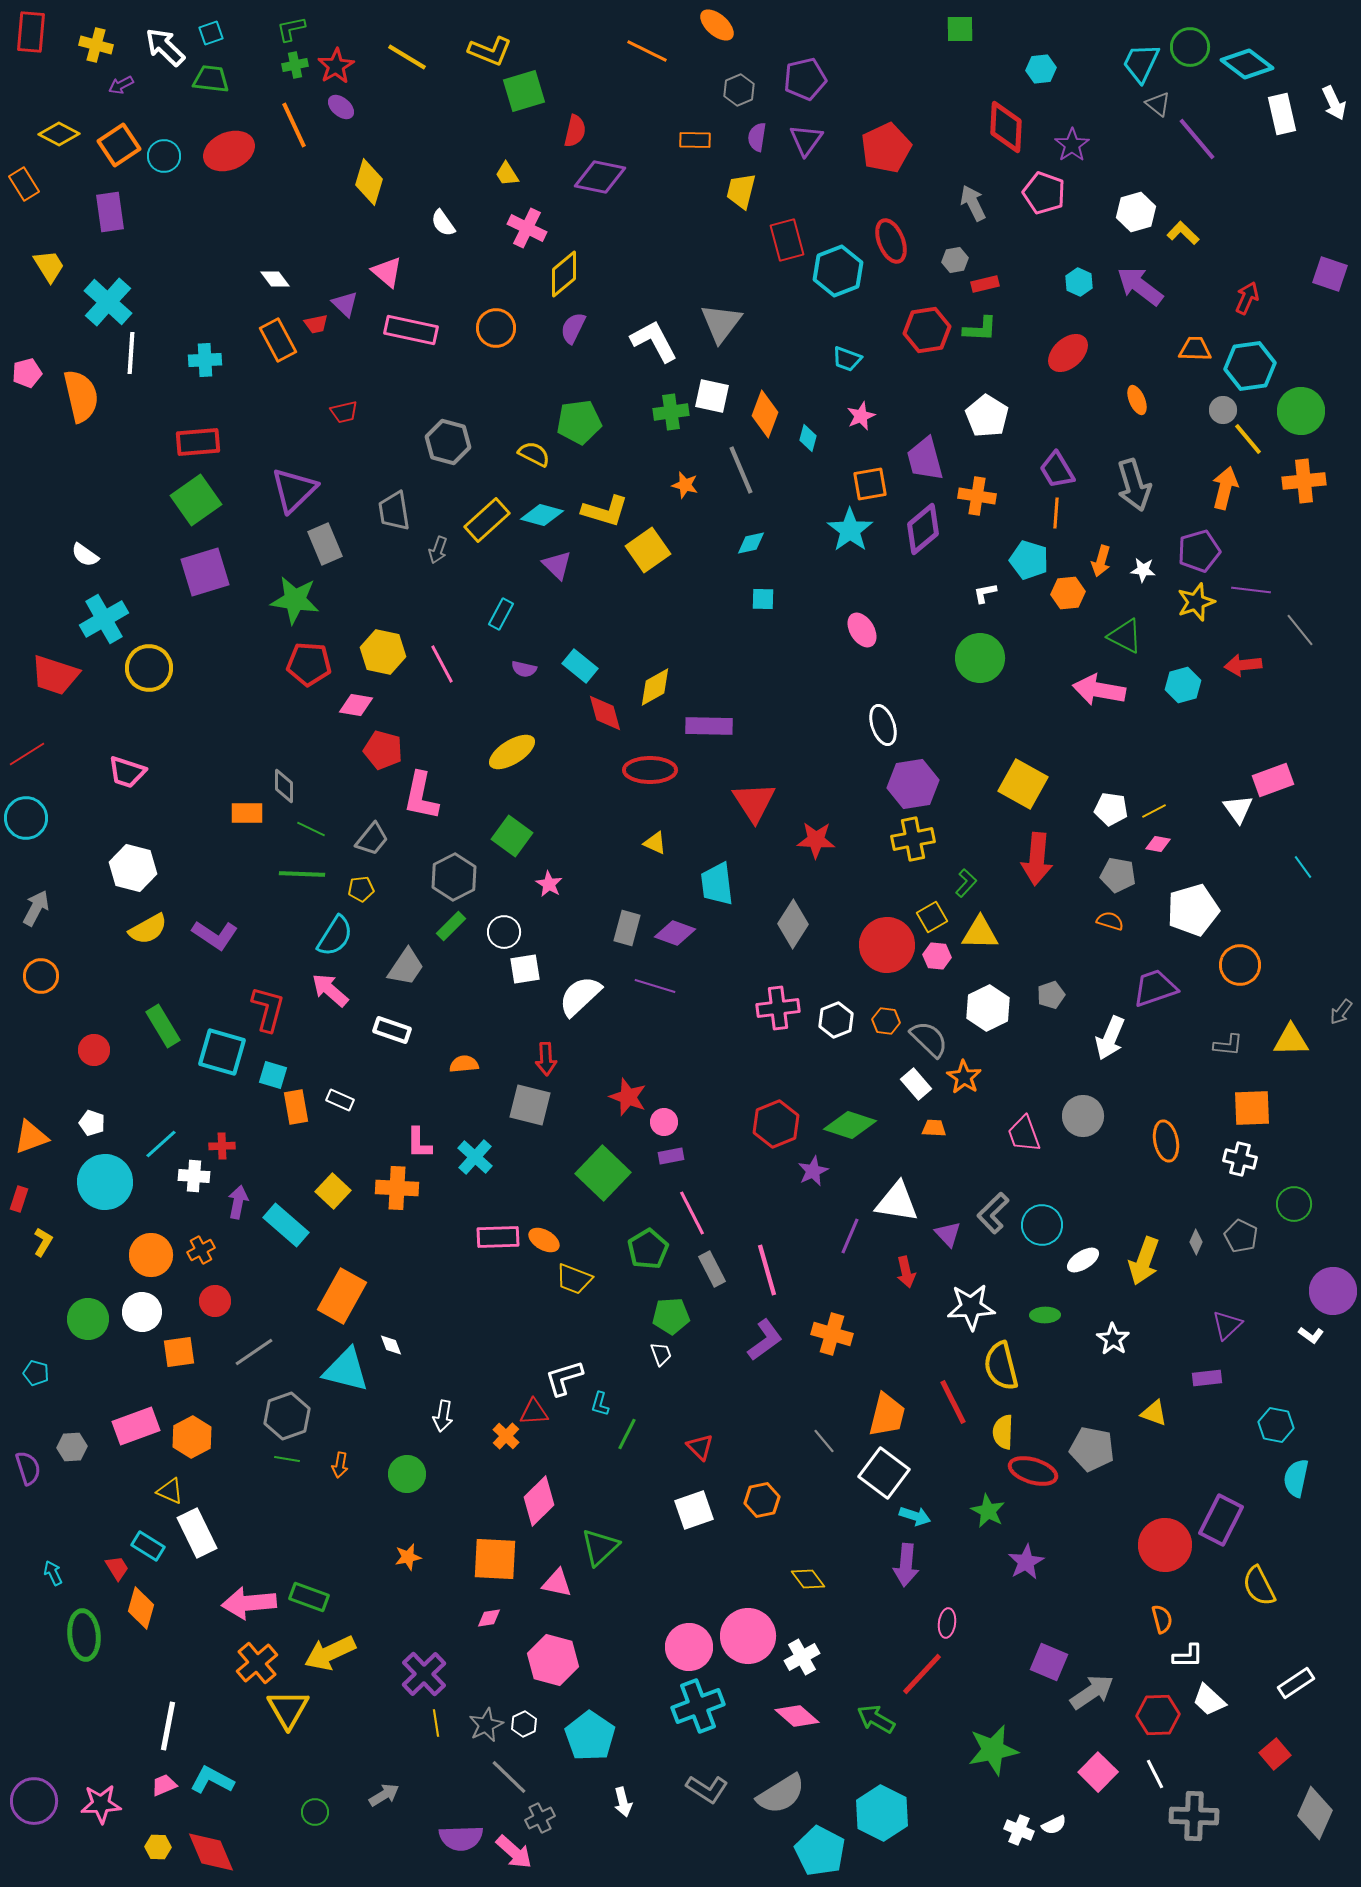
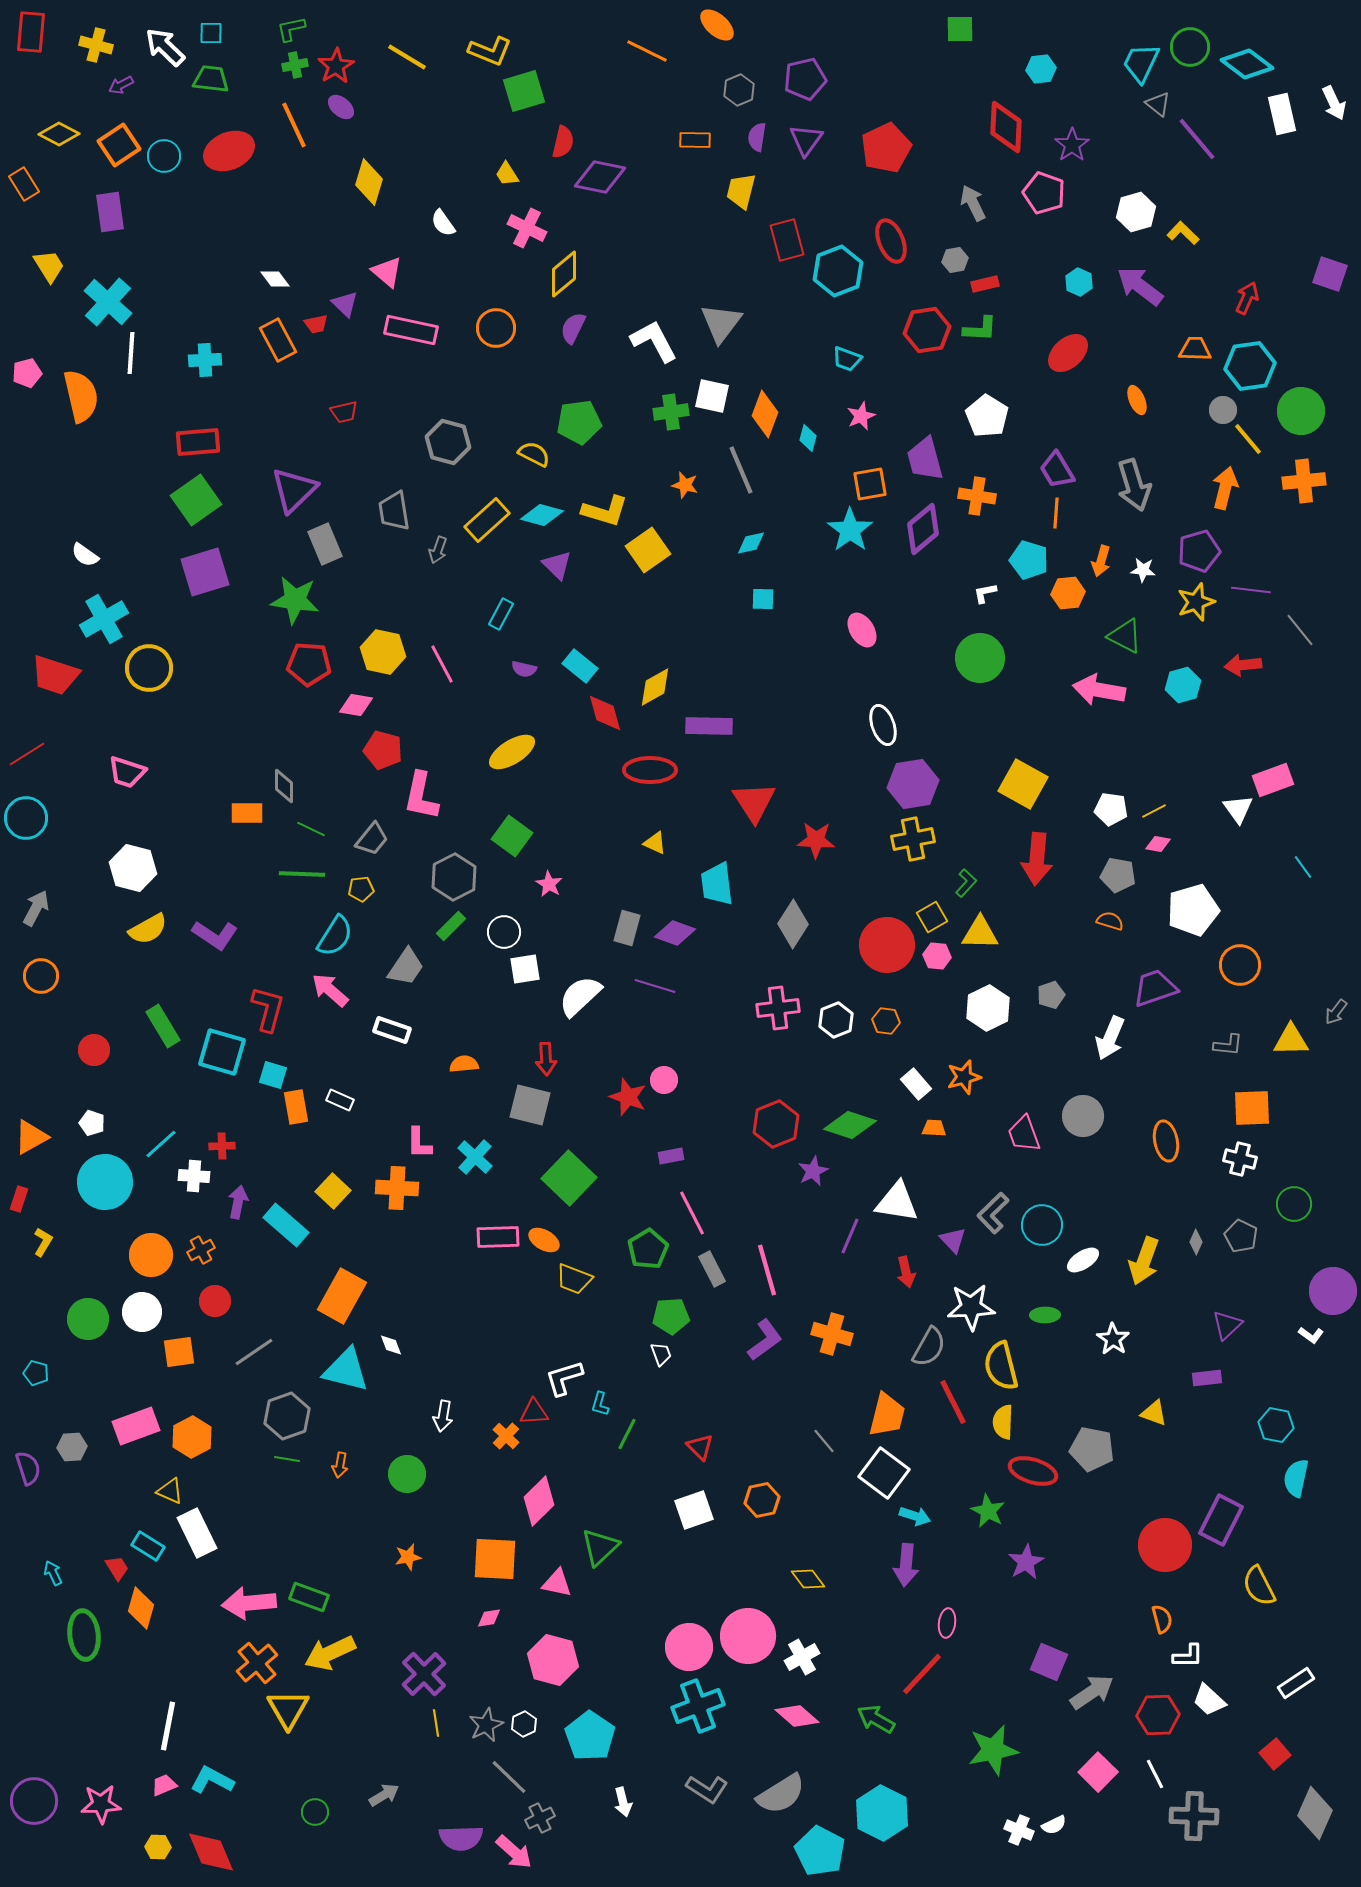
cyan square at (211, 33): rotated 20 degrees clockwise
red semicircle at (575, 131): moved 12 px left, 11 px down
gray arrow at (1341, 1012): moved 5 px left
gray semicircle at (929, 1039): moved 308 px down; rotated 75 degrees clockwise
orange star at (964, 1077): rotated 24 degrees clockwise
pink circle at (664, 1122): moved 42 px up
orange triangle at (31, 1137): rotated 9 degrees counterclockwise
green square at (603, 1173): moved 34 px left, 5 px down
purple triangle at (948, 1234): moved 5 px right, 6 px down
yellow semicircle at (1003, 1432): moved 10 px up
